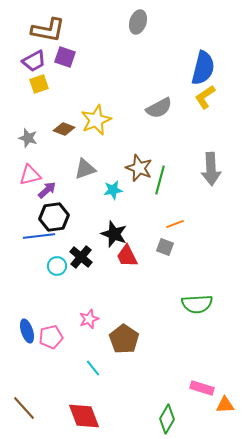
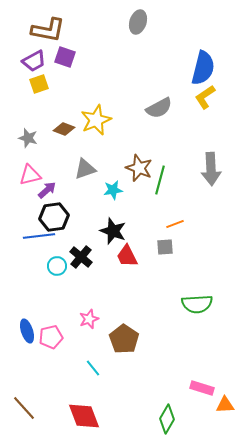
black star: moved 1 px left, 3 px up
gray square: rotated 24 degrees counterclockwise
